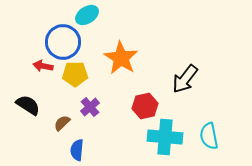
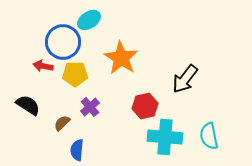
cyan ellipse: moved 2 px right, 5 px down
